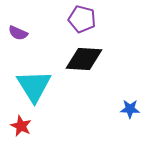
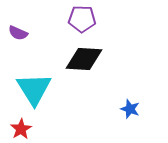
purple pentagon: rotated 12 degrees counterclockwise
cyan triangle: moved 3 px down
blue star: rotated 18 degrees clockwise
red star: moved 3 px down; rotated 15 degrees clockwise
